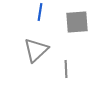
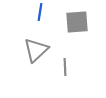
gray line: moved 1 px left, 2 px up
